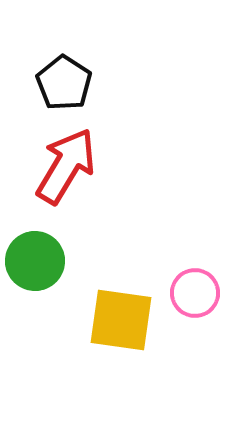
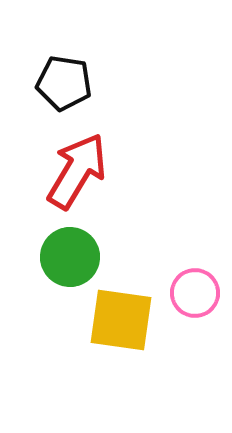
black pentagon: rotated 24 degrees counterclockwise
red arrow: moved 11 px right, 5 px down
green circle: moved 35 px right, 4 px up
